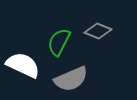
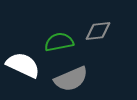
gray diamond: rotated 28 degrees counterclockwise
green semicircle: rotated 52 degrees clockwise
